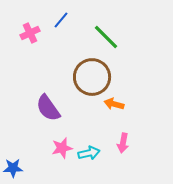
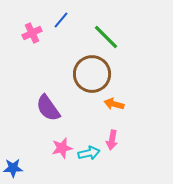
pink cross: moved 2 px right
brown circle: moved 3 px up
pink arrow: moved 11 px left, 3 px up
